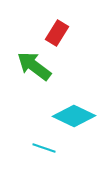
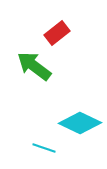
red rectangle: rotated 20 degrees clockwise
cyan diamond: moved 6 px right, 7 px down
